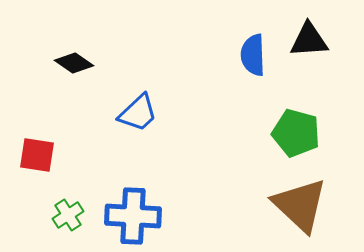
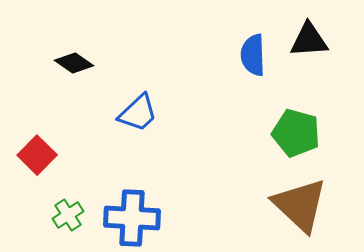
red square: rotated 36 degrees clockwise
blue cross: moved 1 px left, 2 px down
